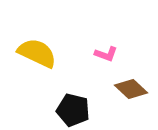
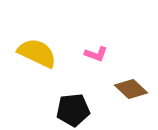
pink L-shape: moved 10 px left
black pentagon: rotated 20 degrees counterclockwise
